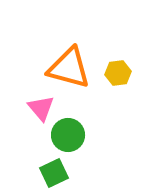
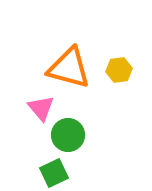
yellow hexagon: moved 1 px right, 3 px up
